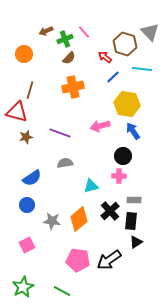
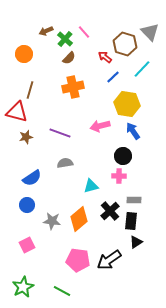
green cross: rotated 28 degrees counterclockwise
cyan line: rotated 54 degrees counterclockwise
